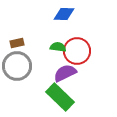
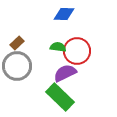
brown rectangle: rotated 32 degrees counterclockwise
